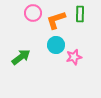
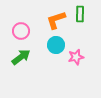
pink circle: moved 12 px left, 18 px down
pink star: moved 2 px right
